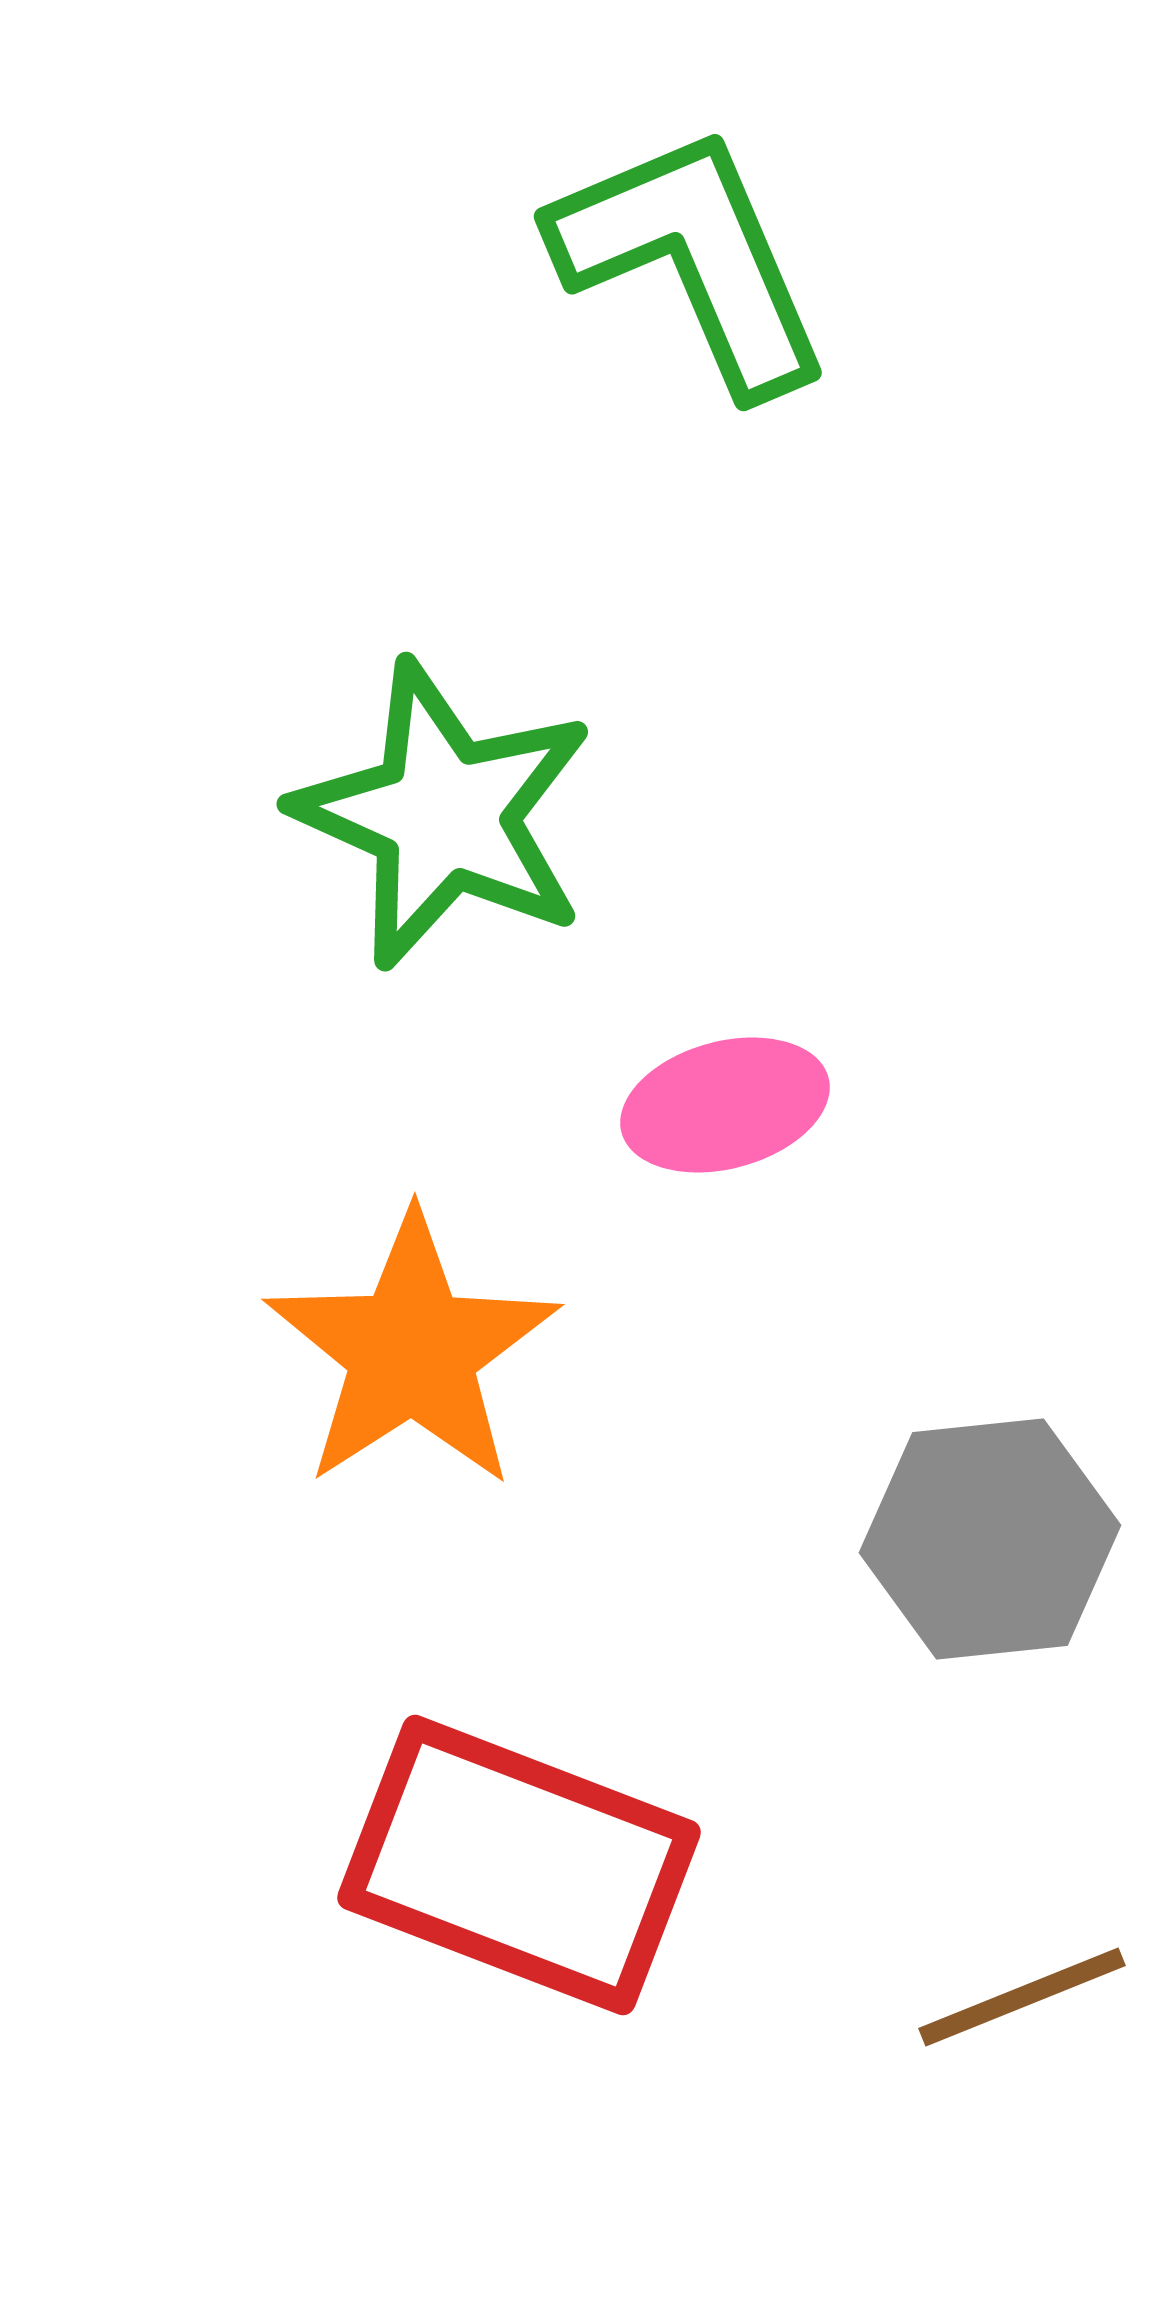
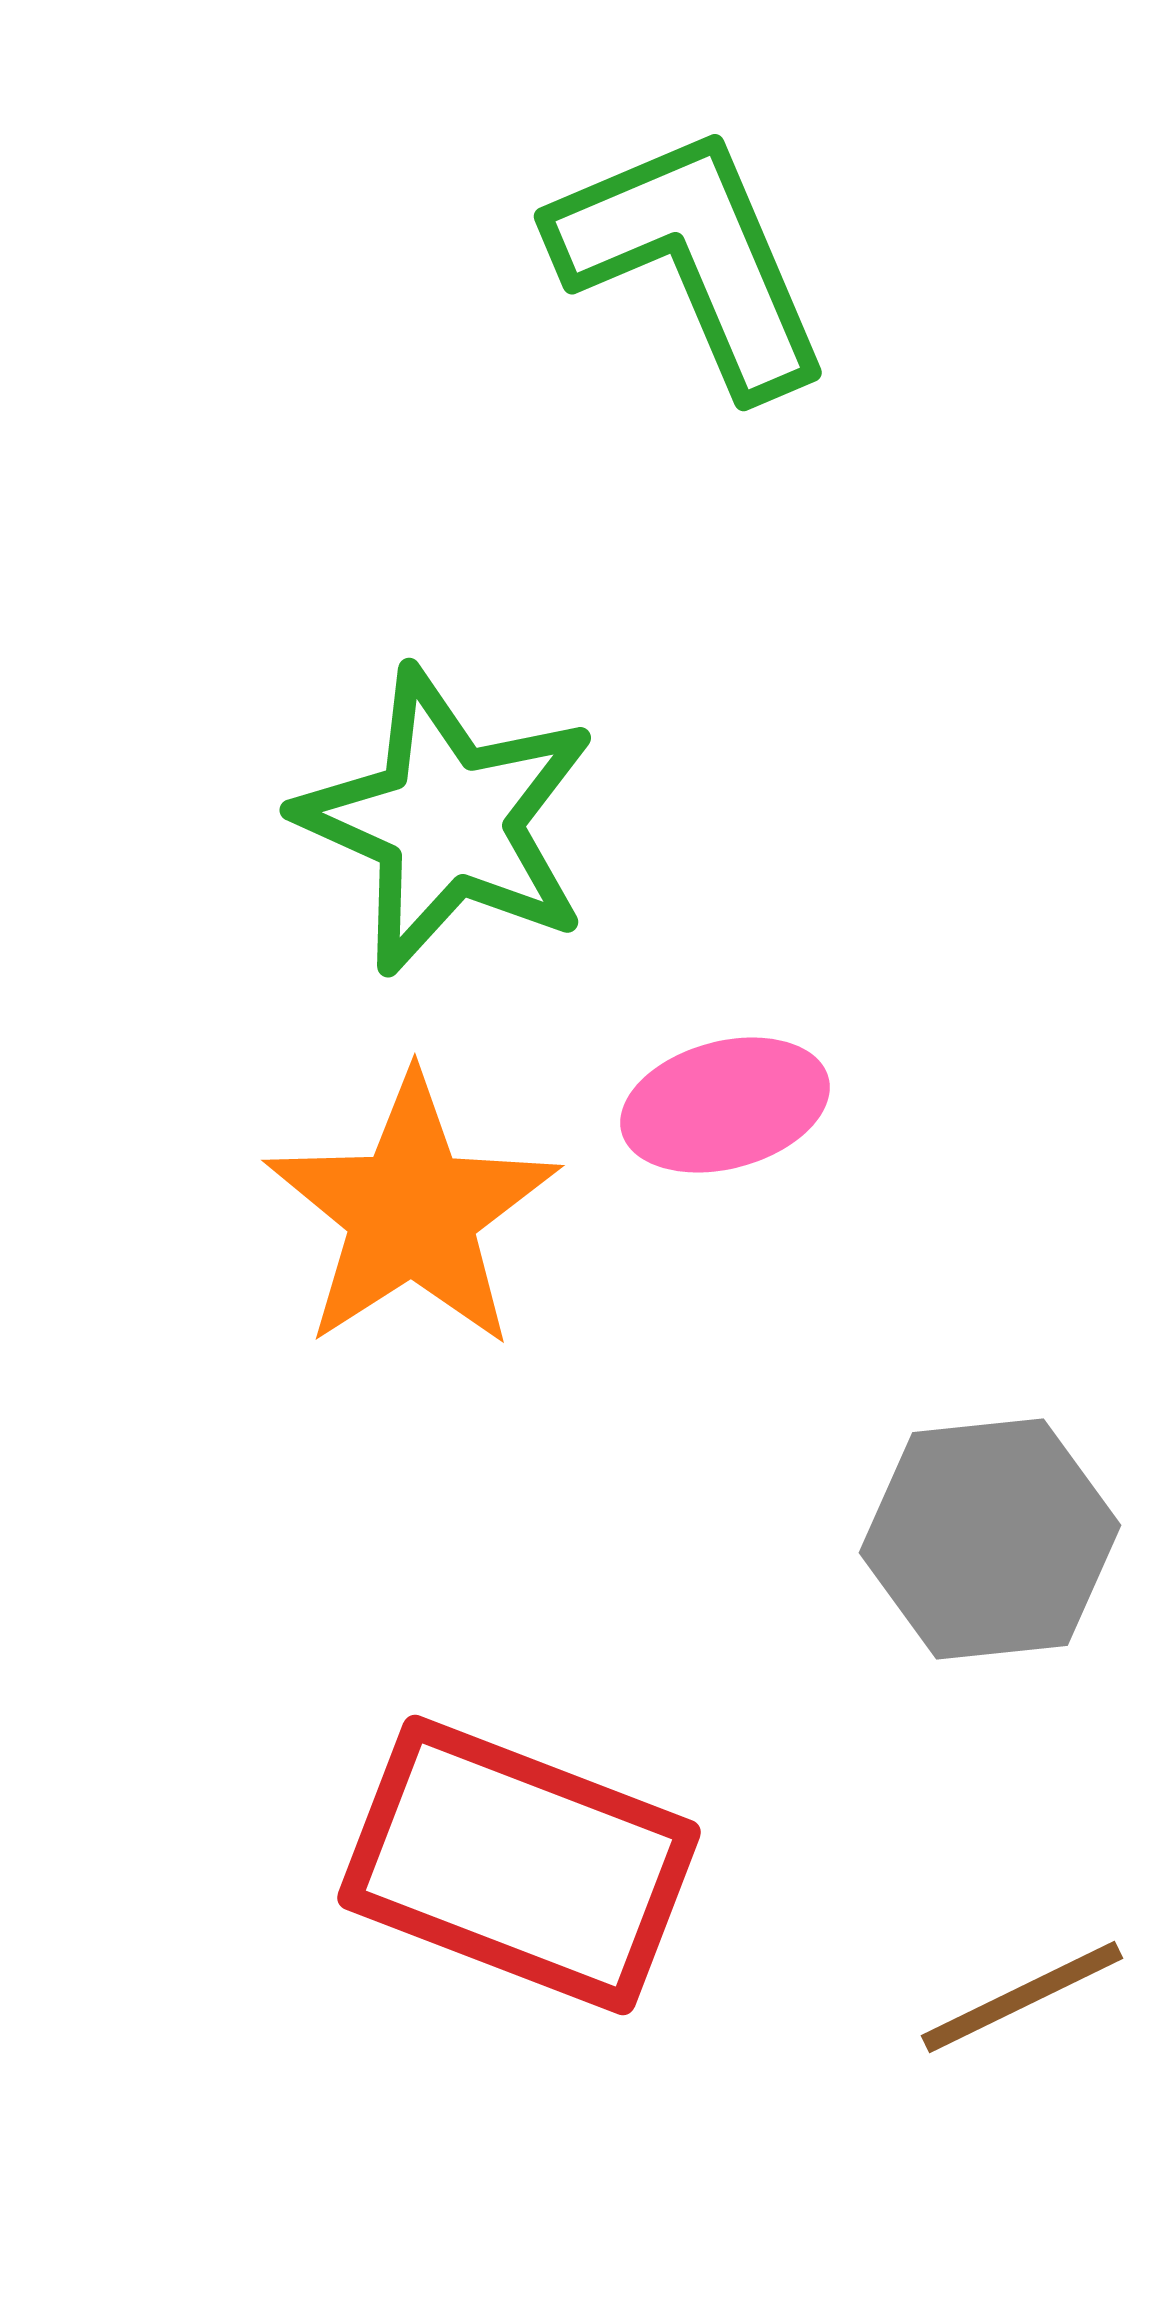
green star: moved 3 px right, 6 px down
orange star: moved 139 px up
brown line: rotated 4 degrees counterclockwise
